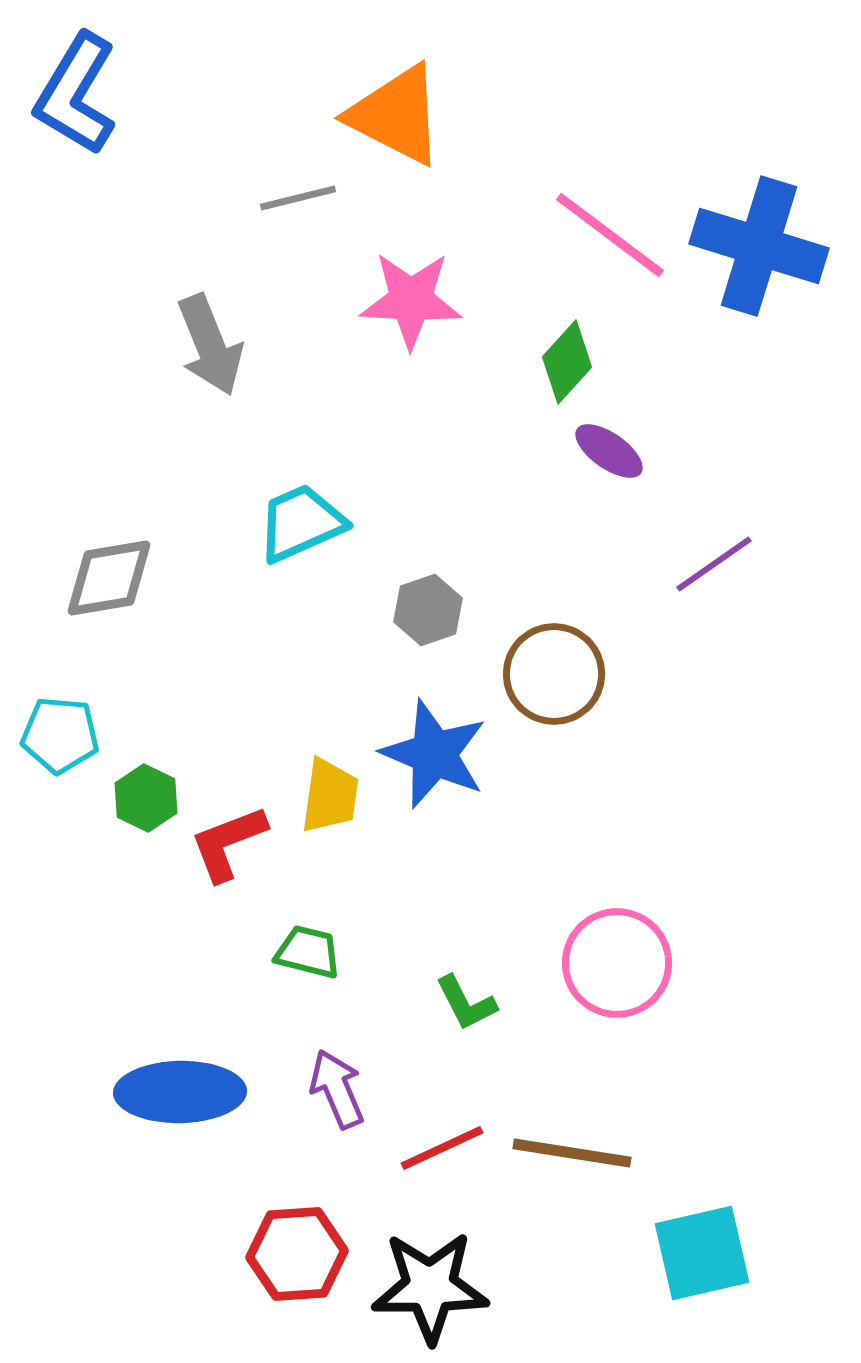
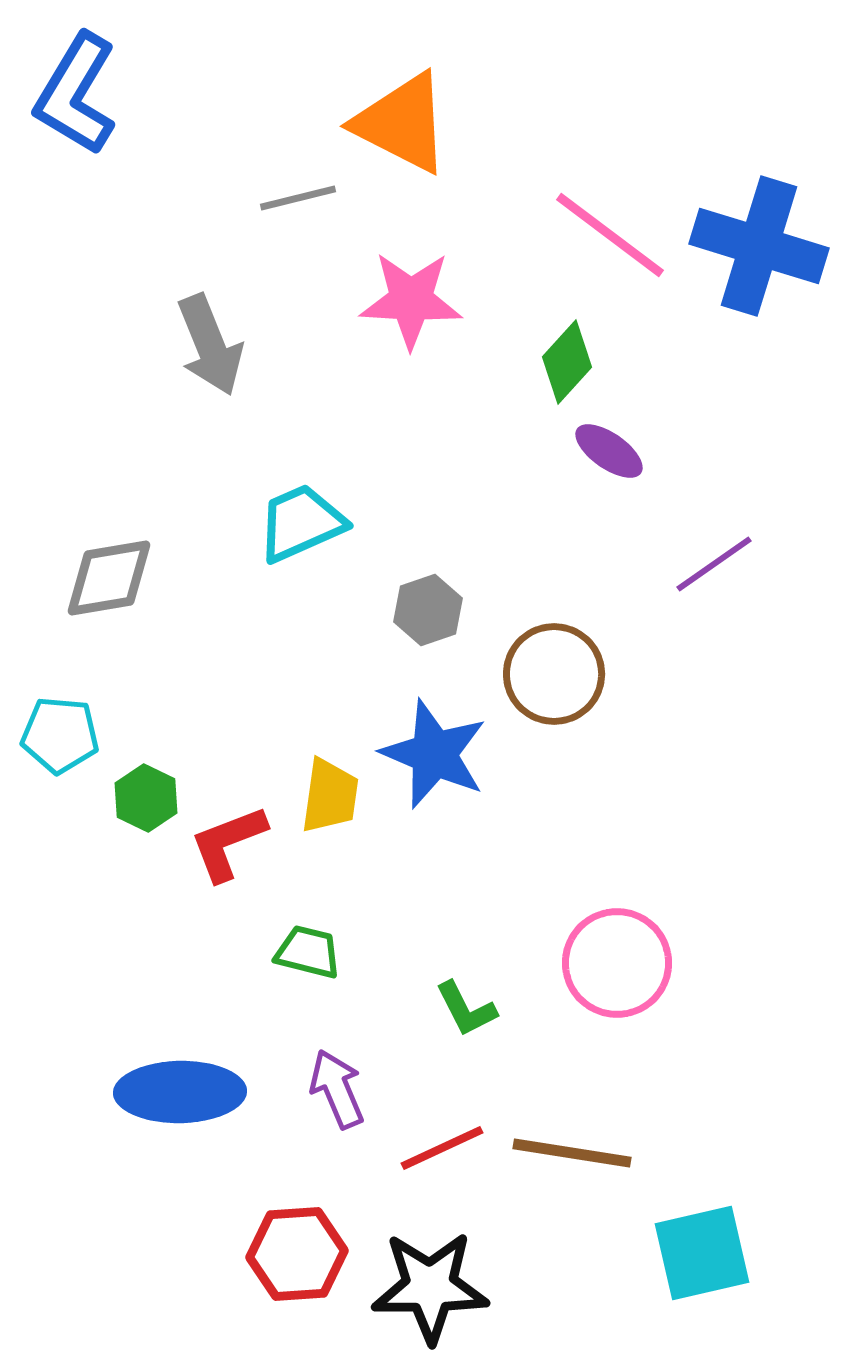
orange triangle: moved 6 px right, 8 px down
green L-shape: moved 6 px down
